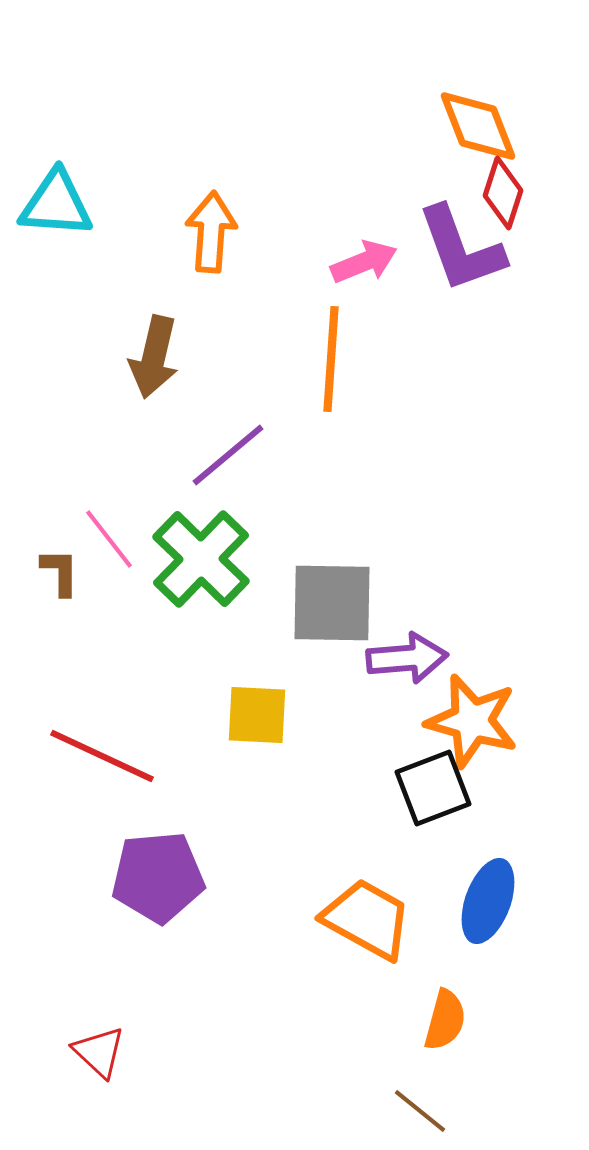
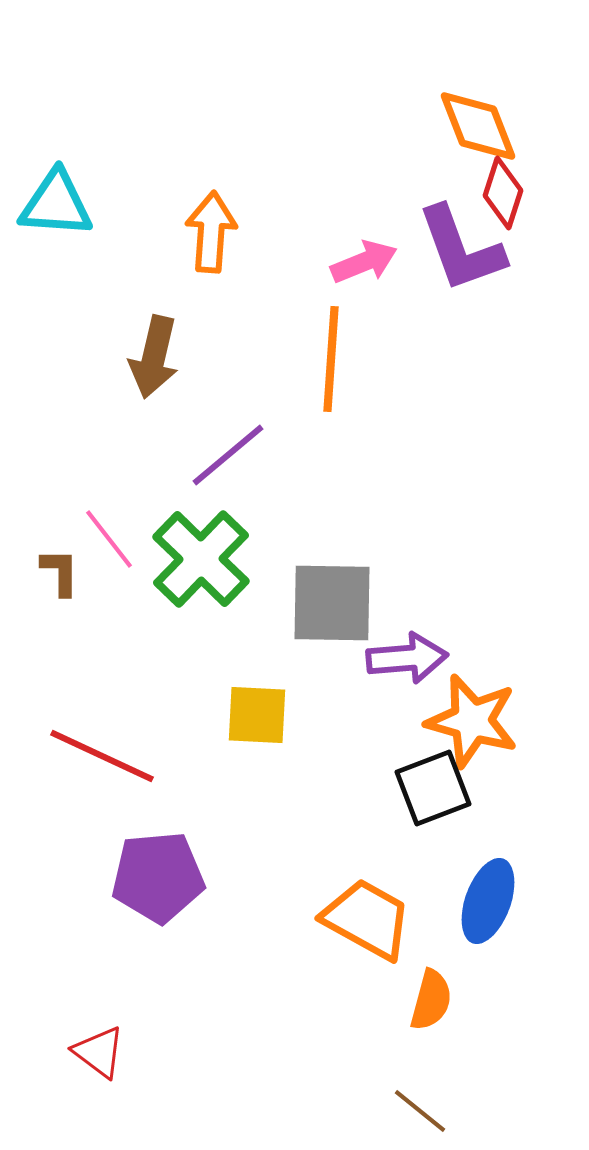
orange semicircle: moved 14 px left, 20 px up
red triangle: rotated 6 degrees counterclockwise
